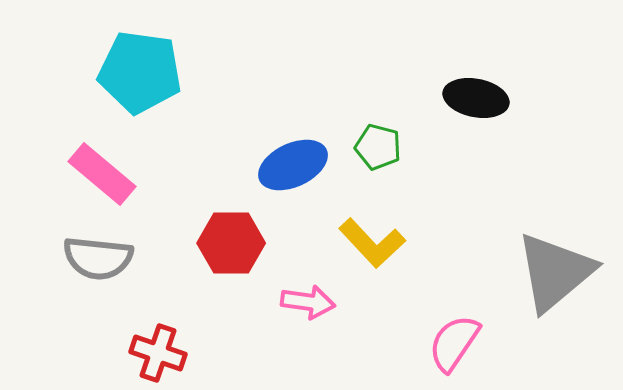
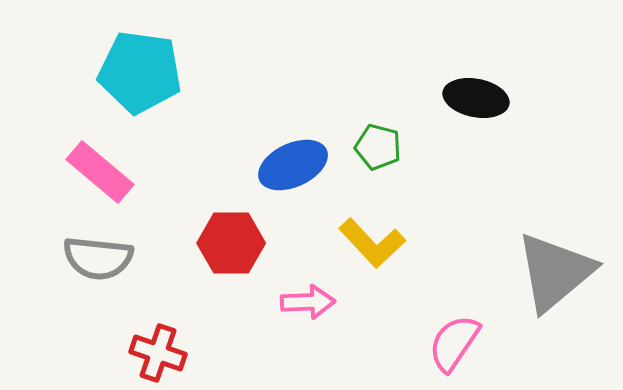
pink rectangle: moved 2 px left, 2 px up
pink arrow: rotated 10 degrees counterclockwise
